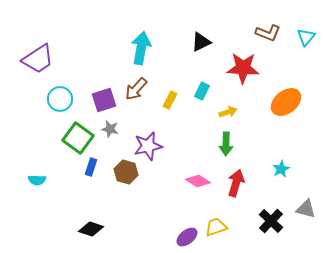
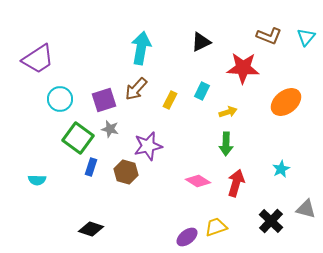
brown L-shape: moved 1 px right, 3 px down
